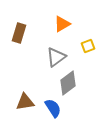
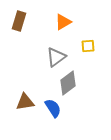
orange triangle: moved 1 px right, 2 px up
brown rectangle: moved 12 px up
yellow square: rotated 16 degrees clockwise
